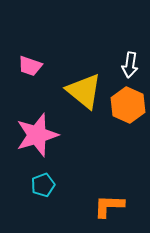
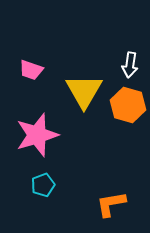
pink trapezoid: moved 1 px right, 4 px down
yellow triangle: rotated 21 degrees clockwise
orange hexagon: rotated 8 degrees counterclockwise
orange L-shape: moved 2 px right, 2 px up; rotated 12 degrees counterclockwise
